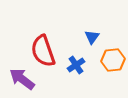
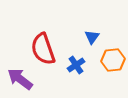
red semicircle: moved 2 px up
purple arrow: moved 2 px left
